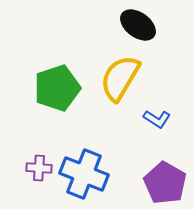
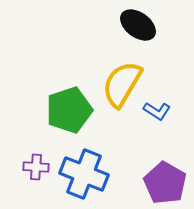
yellow semicircle: moved 2 px right, 6 px down
green pentagon: moved 12 px right, 22 px down
blue L-shape: moved 8 px up
purple cross: moved 3 px left, 1 px up
